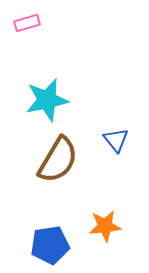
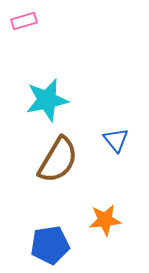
pink rectangle: moved 3 px left, 2 px up
orange star: moved 6 px up
